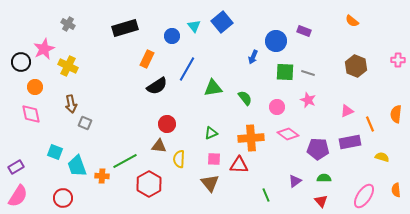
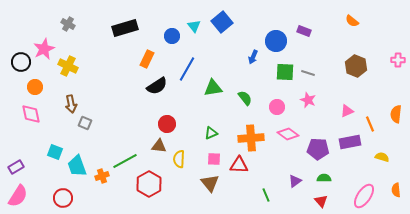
orange cross at (102, 176): rotated 24 degrees counterclockwise
